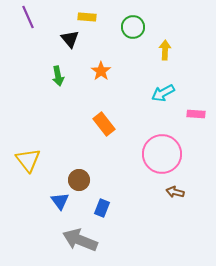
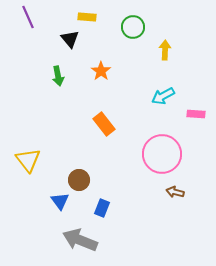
cyan arrow: moved 3 px down
